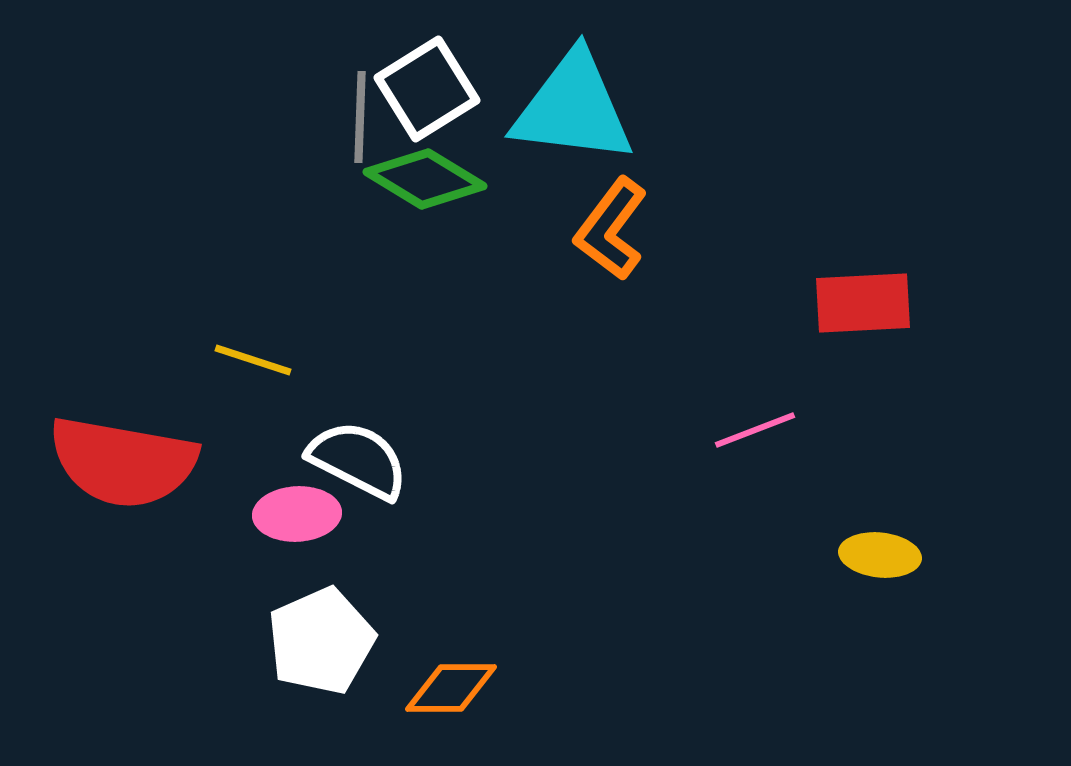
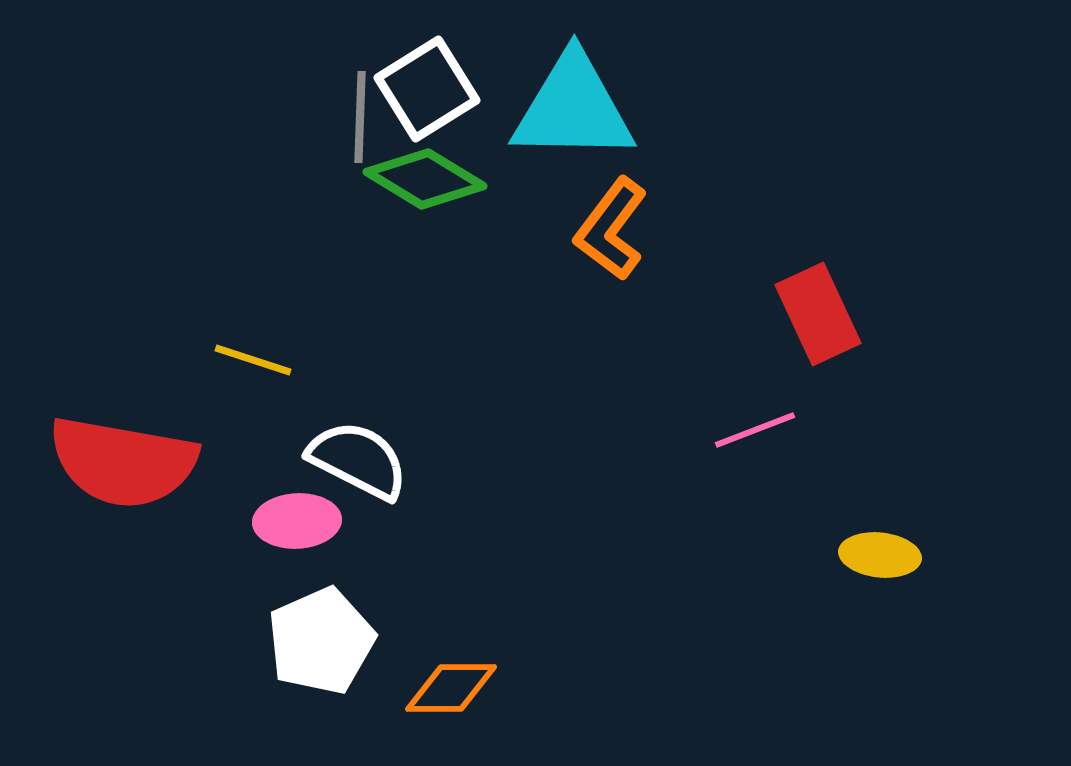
cyan triangle: rotated 6 degrees counterclockwise
red rectangle: moved 45 px left, 11 px down; rotated 68 degrees clockwise
pink ellipse: moved 7 px down
